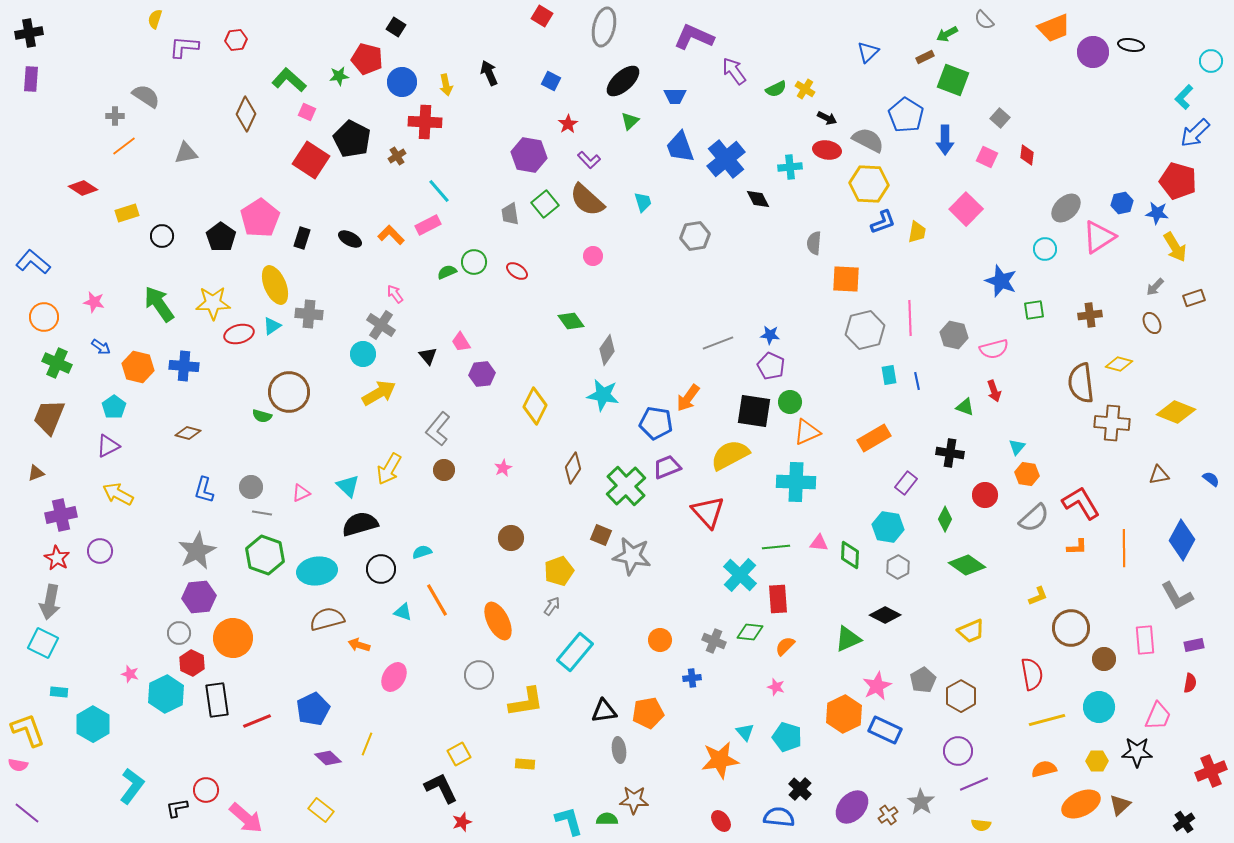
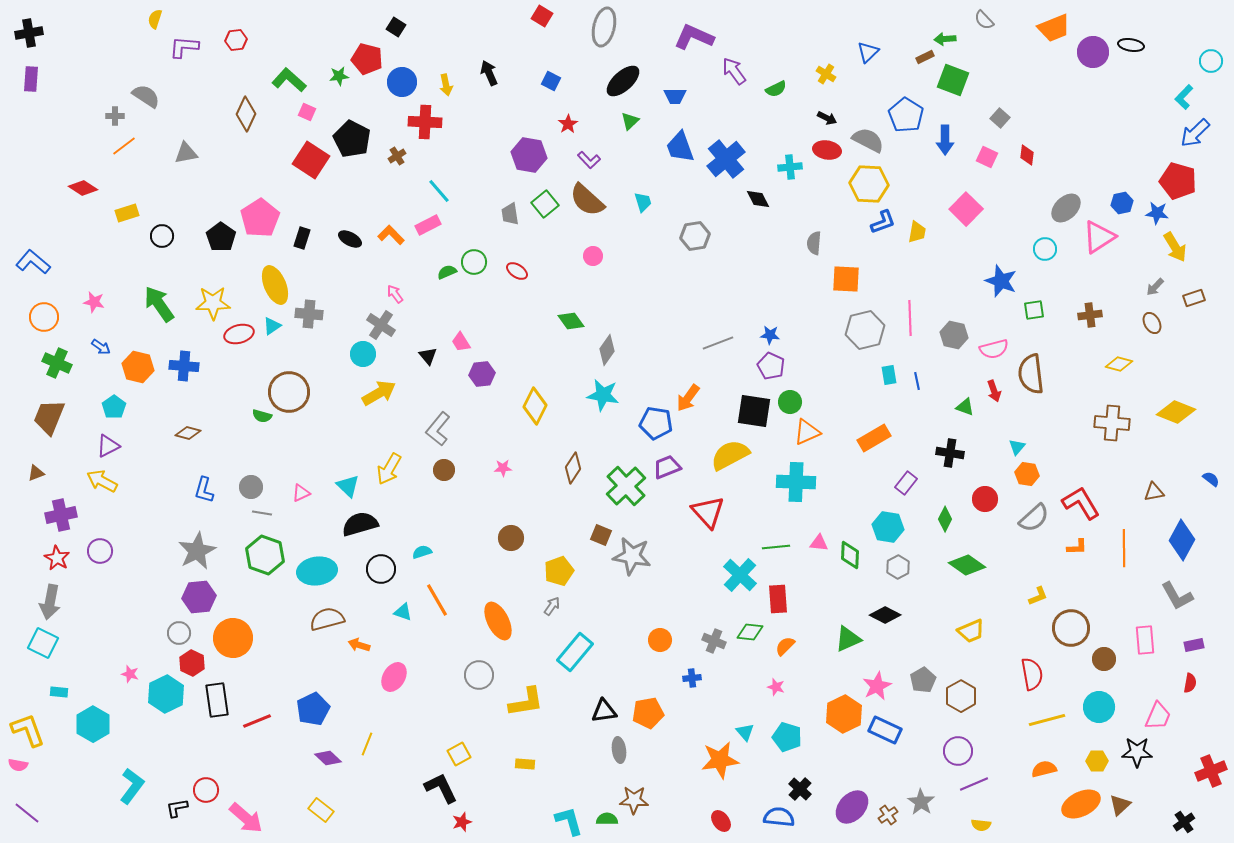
green arrow at (947, 34): moved 2 px left, 5 px down; rotated 25 degrees clockwise
yellow cross at (805, 89): moved 21 px right, 15 px up
brown semicircle at (1081, 383): moved 50 px left, 9 px up
pink star at (503, 468): rotated 24 degrees clockwise
brown triangle at (1159, 475): moved 5 px left, 17 px down
yellow arrow at (118, 494): moved 16 px left, 13 px up
red circle at (985, 495): moved 4 px down
